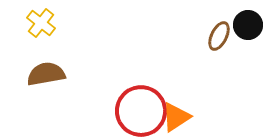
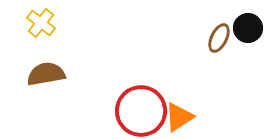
black circle: moved 3 px down
brown ellipse: moved 2 px down
orange triangle: moved 3 px right
